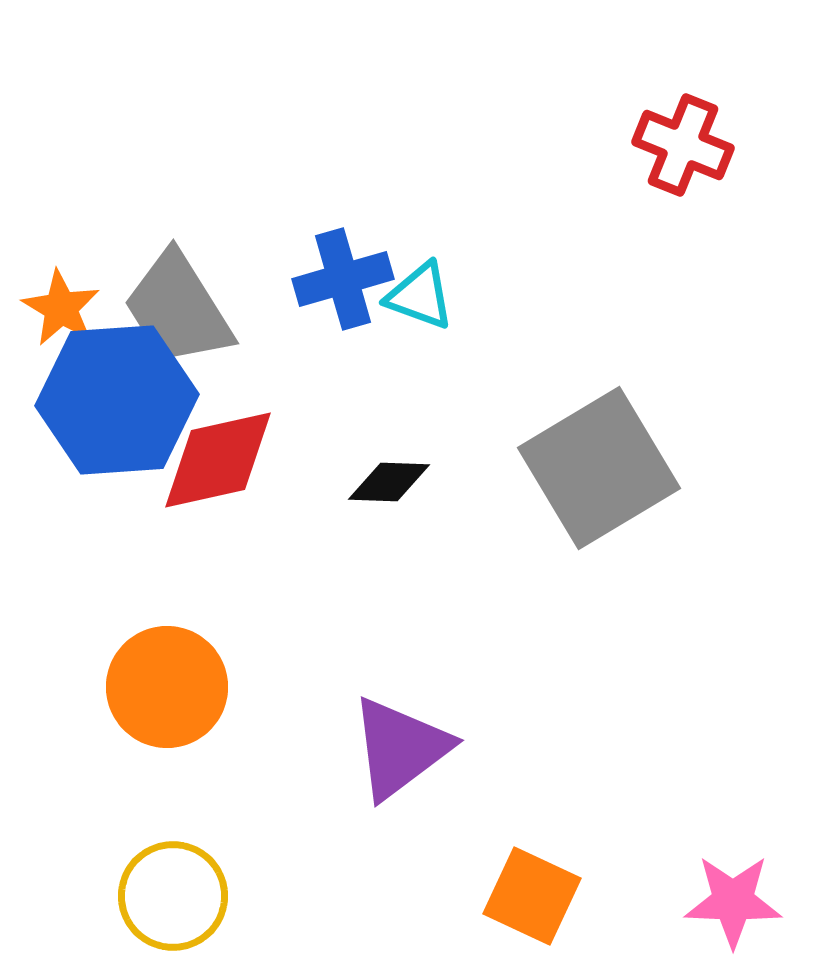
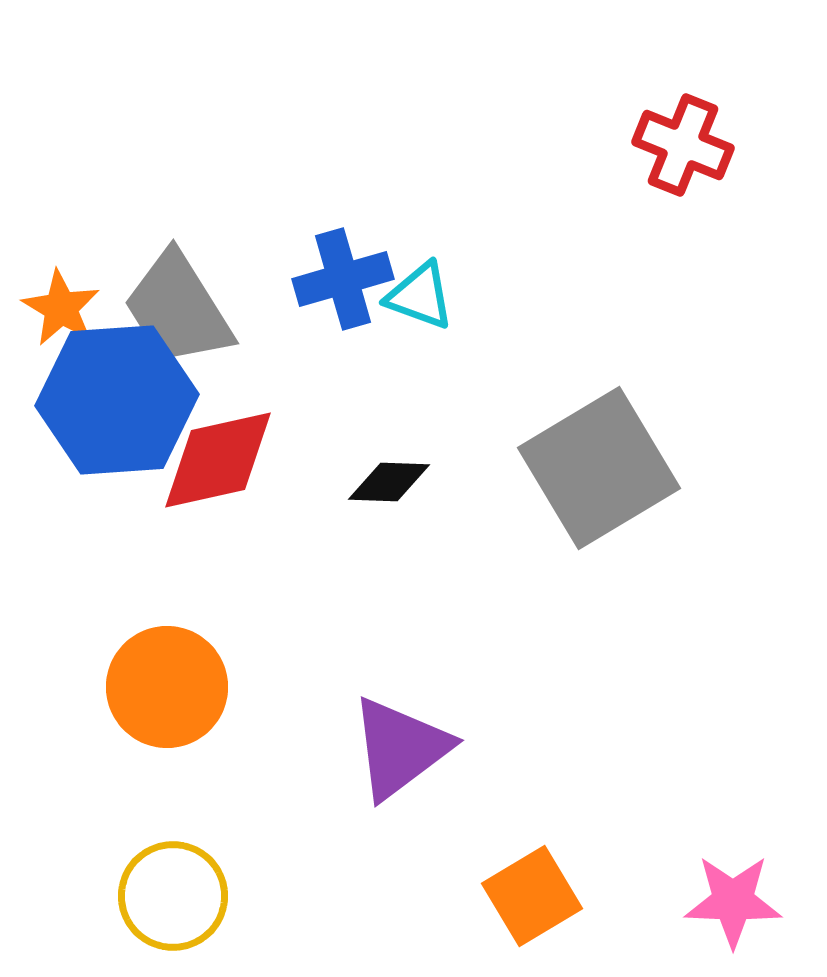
orange square: rotated 34 degrees clockwise
